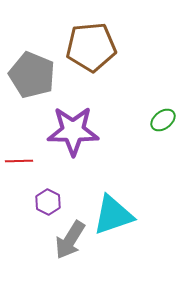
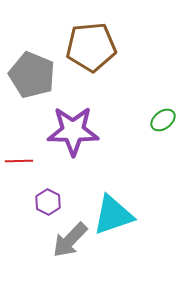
gray arrow: rotated 12 degrees clockwise
